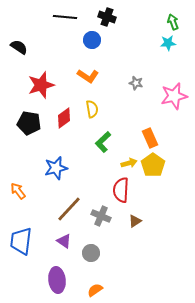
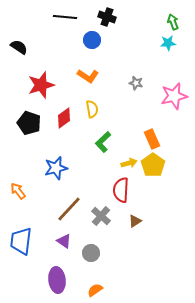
black pentagon: rotated 10 degrees clockwise
orange rectangle: moved 2 px right, 1 px down
gray cross: rotated 18 degrees clockwise
